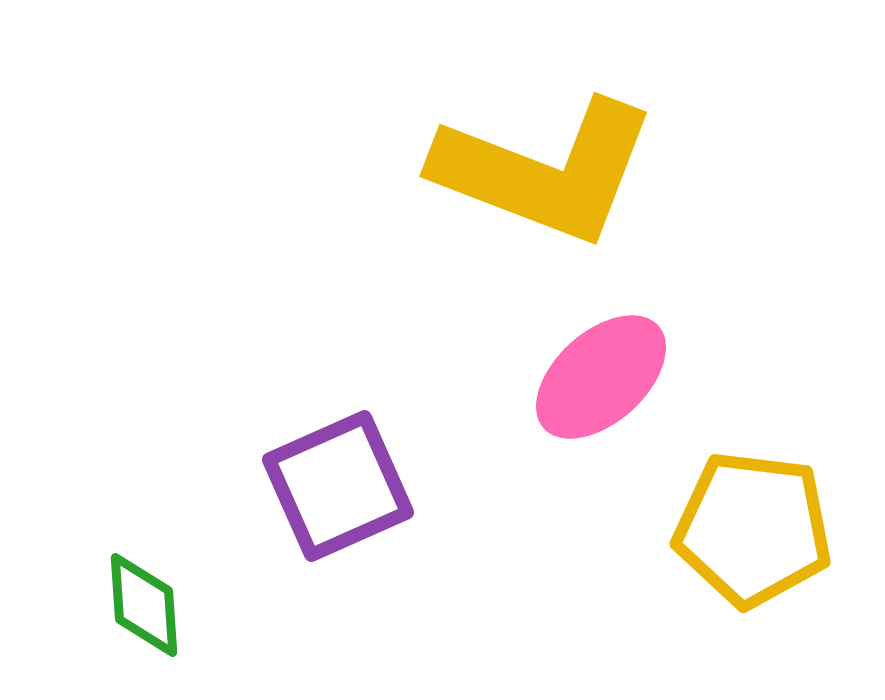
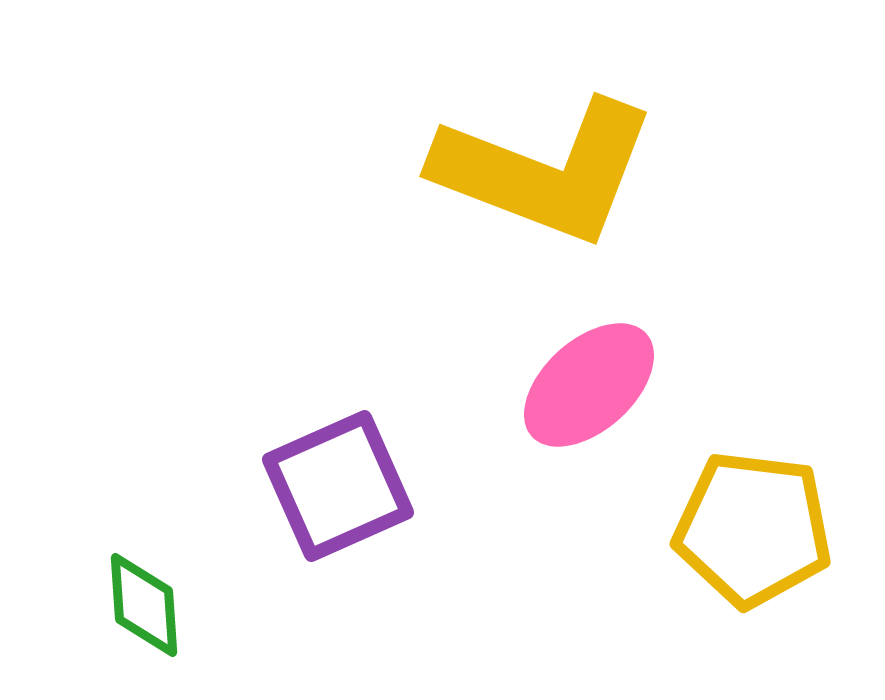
pink ellipse: moved 12 px left, 8 px down
